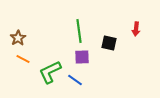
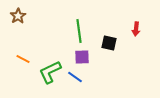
brown star: moved 22 px up
blue line: moved 3 px up
